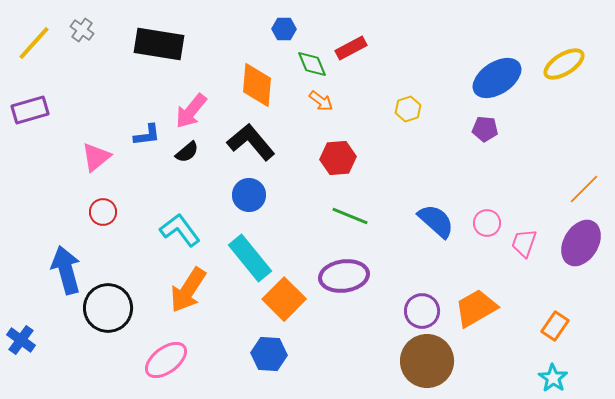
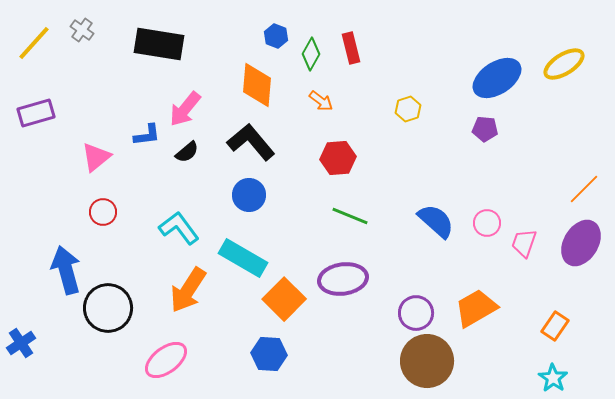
blue hexagon at (284, 29): moved 8 px left, 7 px down; rotated 20 degrees clockwise
red rectangle at (351, 48): rotated 76 degrees counterclockwise
green diamond at (312, 64): moved 1 px left, 10 px up; rotated 52 degrees clockwise
purple rectangle at (30, 110): moved 6 px right, 3 px down
pink arrow at (191, 111): moved 6 px left, 2 px up
cyan L-shape at (180, 230): moved 1 px left, 2 px up
cyan rectangle at (250, 258): moved 7 px left; rotated 21 degrees counterclockwise
purple ellipse at (344, 276): moved 1 px left, 3 px down
purple circle at (422, 311): moved 6 px left, 2 px down
blue cross at (21, 340): moved 3 px down; rotated 20 degrees clockwise
